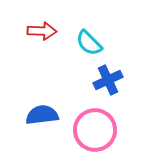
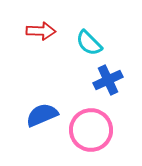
red arrow: moved 1 px left
blue semicircle: rotated 16 degrees counterclockwise
pink circle: moved 4 px left
